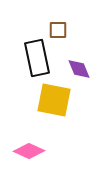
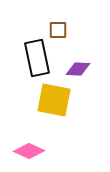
purple diamond: moved 1 px left; rotated 65 degrees counterclockwise
